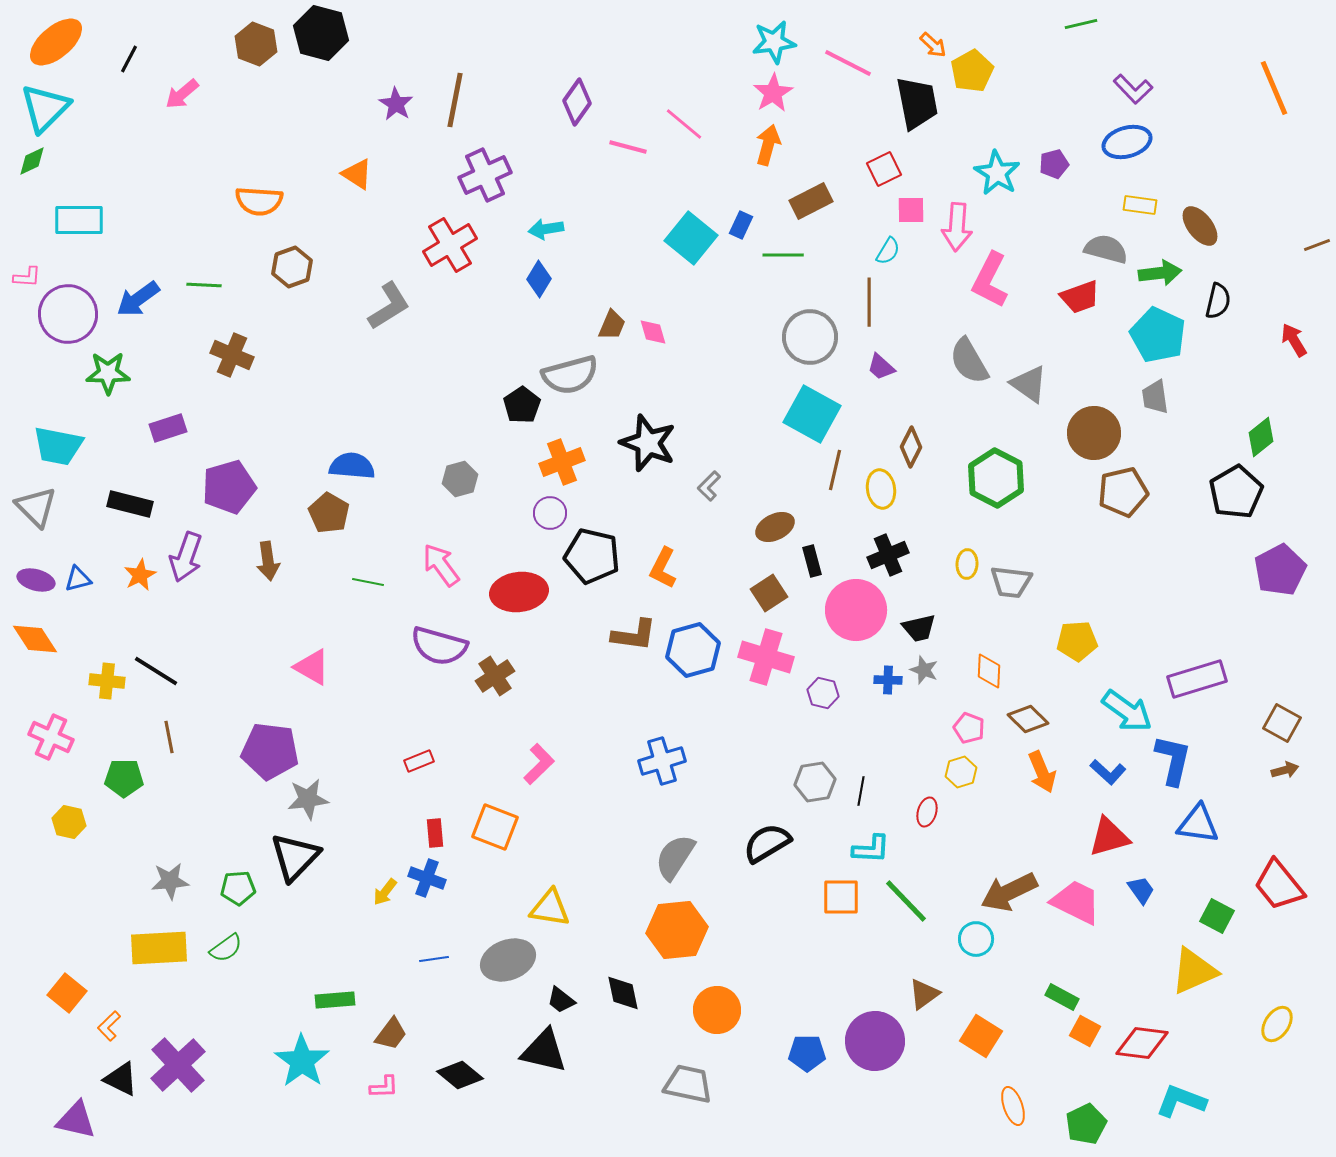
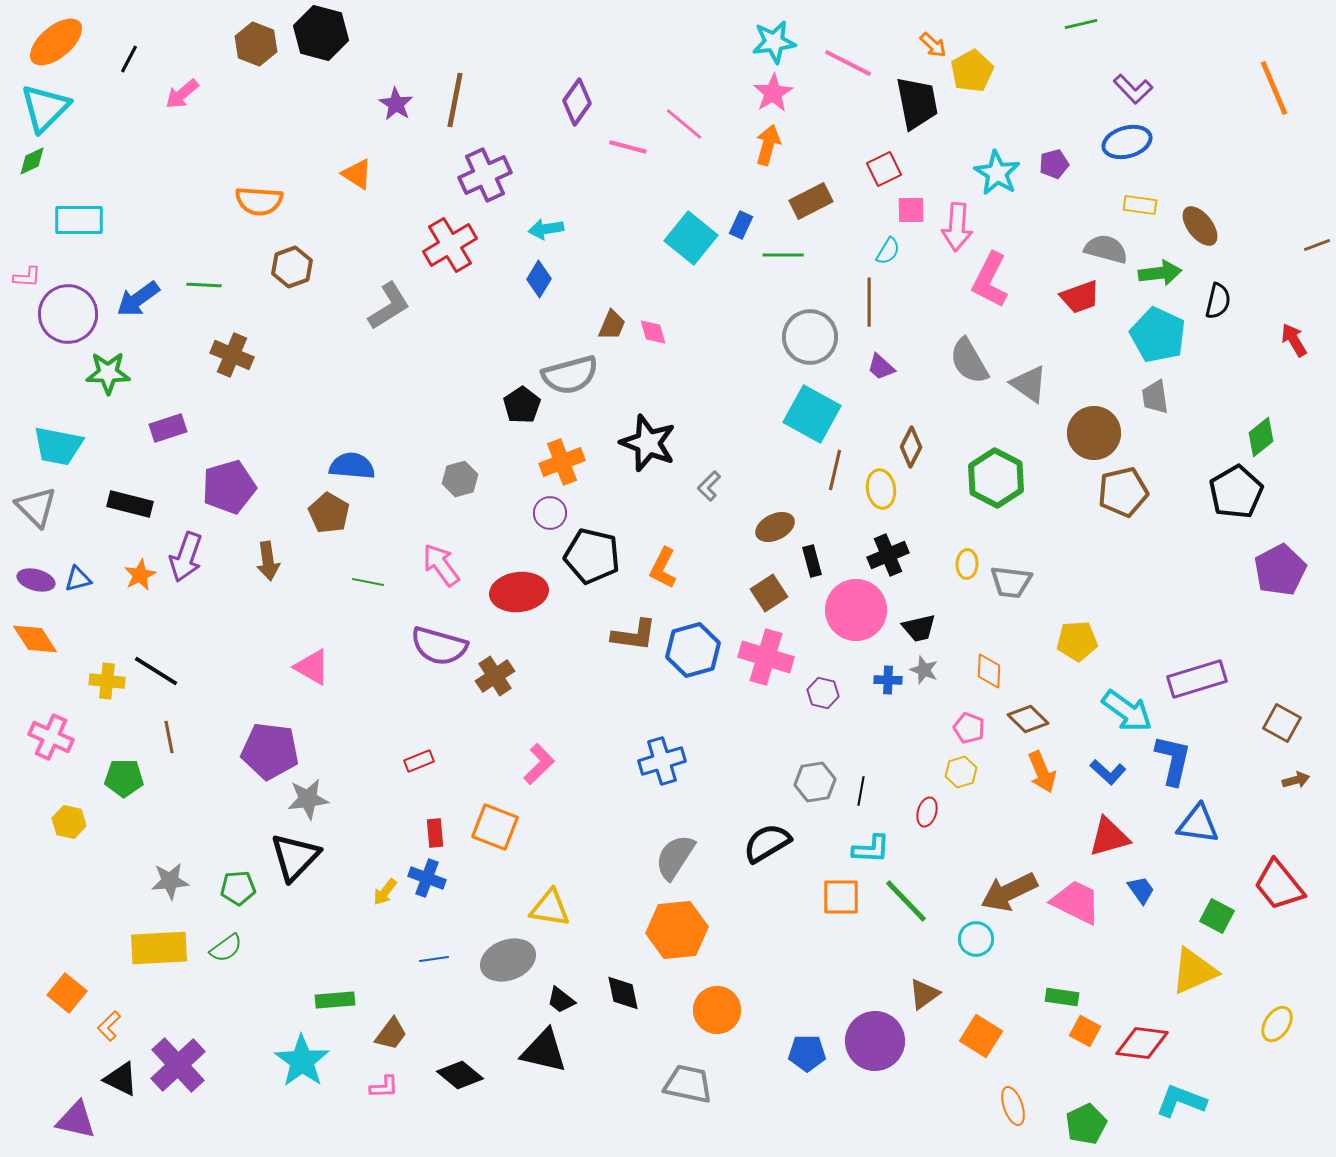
brown arrow at (1285, 770): moved 11 px right, 10 px down
green rectangle at (1062, 997): rotated 20 degrees counterclockwise
